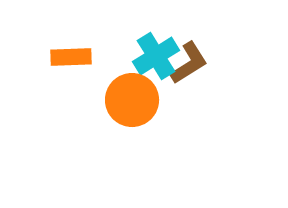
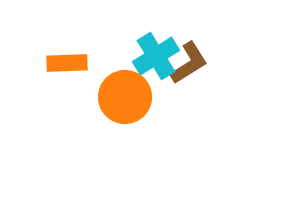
orange rectangle: moved 4 px left, 6 px down
orange circle: moved 7 px left, 3 px up
